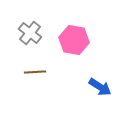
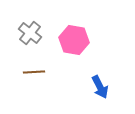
brown line: moved 1 px left
blue arrow: rotated 30 degrees clockwise
